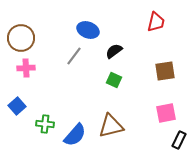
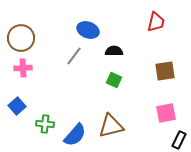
black semicircle: rotated 36 degrees clockwise
pink cross: moved 3 px left
